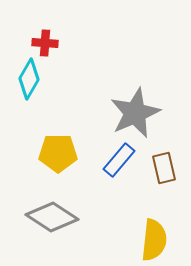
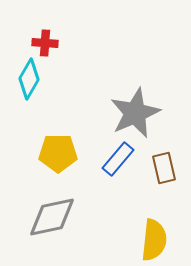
blue rectangle: moved 1 px left, 1 px up
gray diamond: rotated 45 degrees counterclockwise
